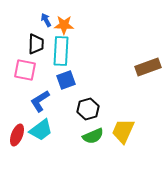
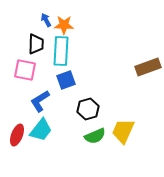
cyan trapezoid: rotated 15 degrees counterclockwise
green semicircle: moved 2 px right
